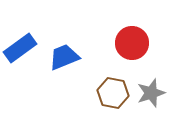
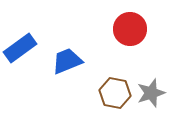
red circle: moved 2 px left, 14 px up
blue trapezoid: moved 3 px right, 4 px down
brown hexagon: moved 2 px right
